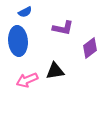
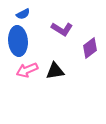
blue semicircle: moved 2 px left, 2 px down
purple L-shape: moved 1 px left, 1 px down; rotated 20 degrees clockwise
pink arrow: moved 10 px up
